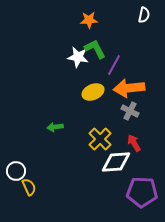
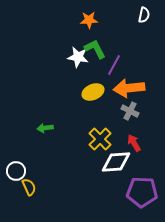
green arrow: moved 10 px left, 1 px down
